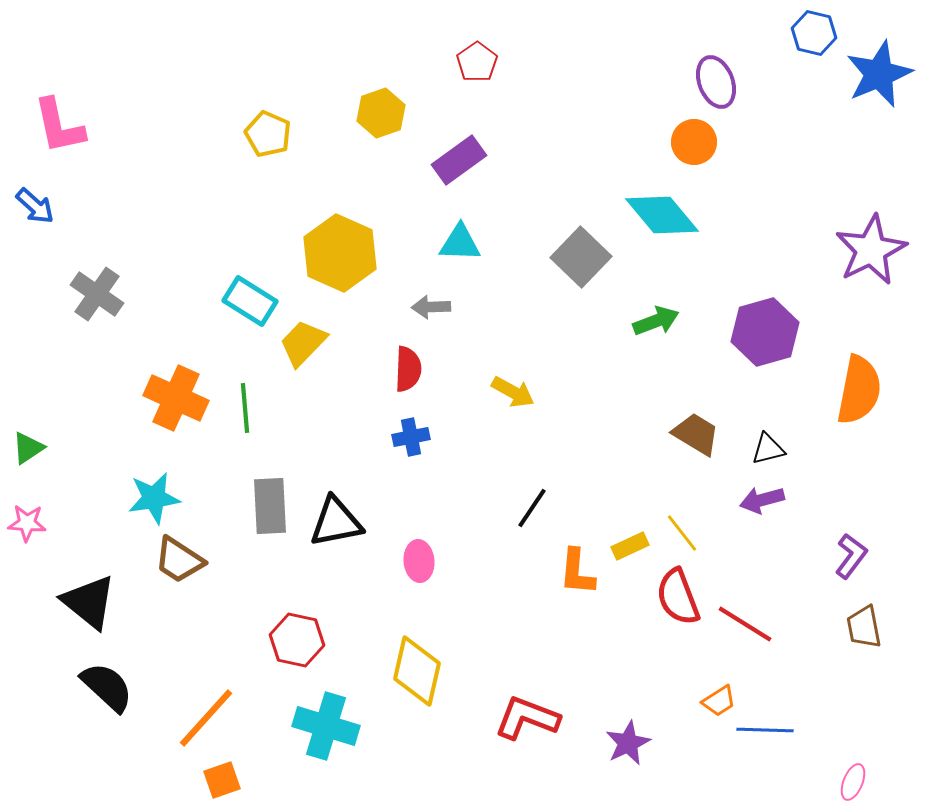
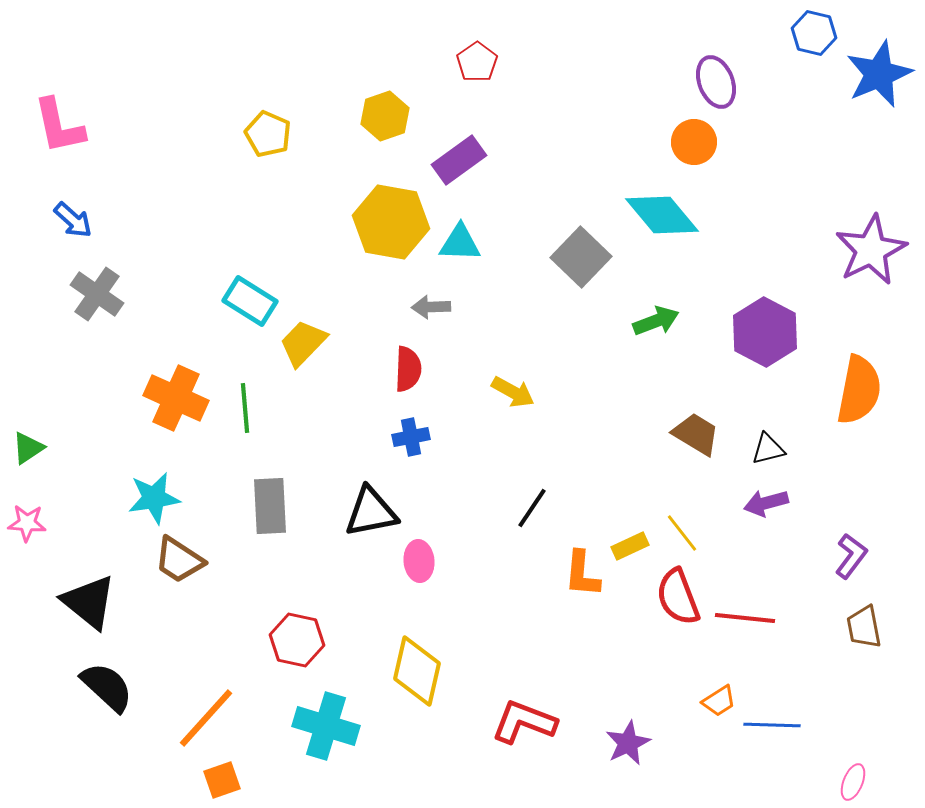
yellow hexagon at (381, 113): moved 4 px right, 3 px down
blue arrow at (35, 206): moved 38 px right, 14 px down
yellow hexagon at (340, 253): moved 51 px right, 31 px up; rotated 14 degrees counterclockwise
purple hexagon at (765, 332): rotated 16 degrees counterclockwise
purple arrow at (762, 500): moved 4 px right, 3 px down
black triangle at (336, 522): moved 35 px right, 10 px up
orange L-shape at (577, 572): moved 5 px right, 2 px down
red line at (745, 624): moved 6 px up; rotated 26 degrees counterclockwise
red L-shape at (527, 718): moved 3 px left, 4 px down
blue line at (765, 730): moved 7 px right, 5 px up
